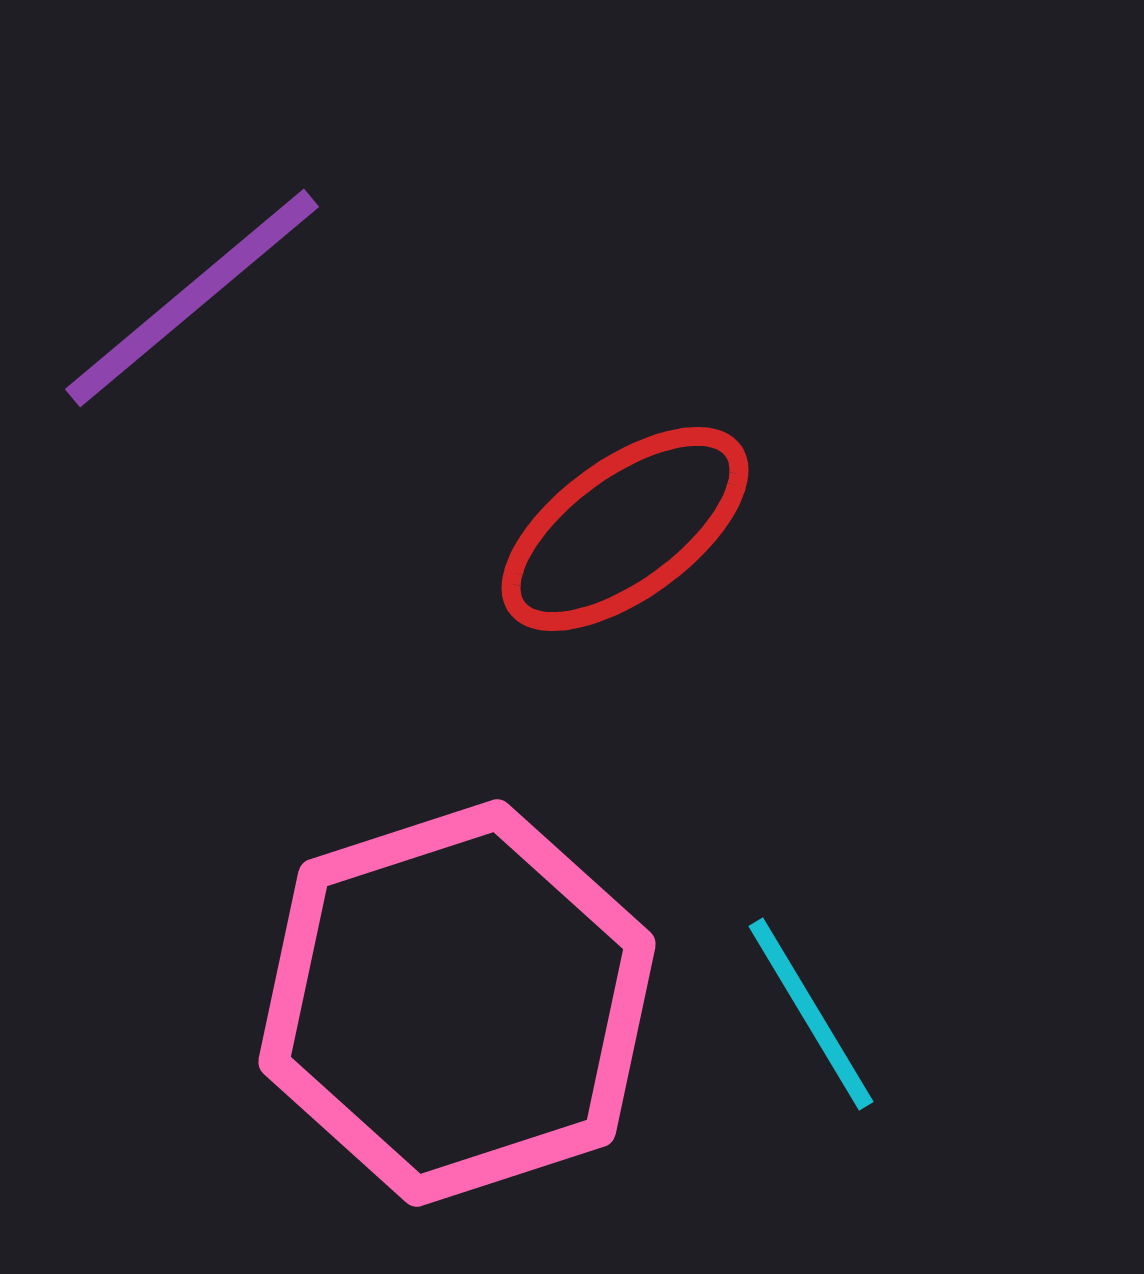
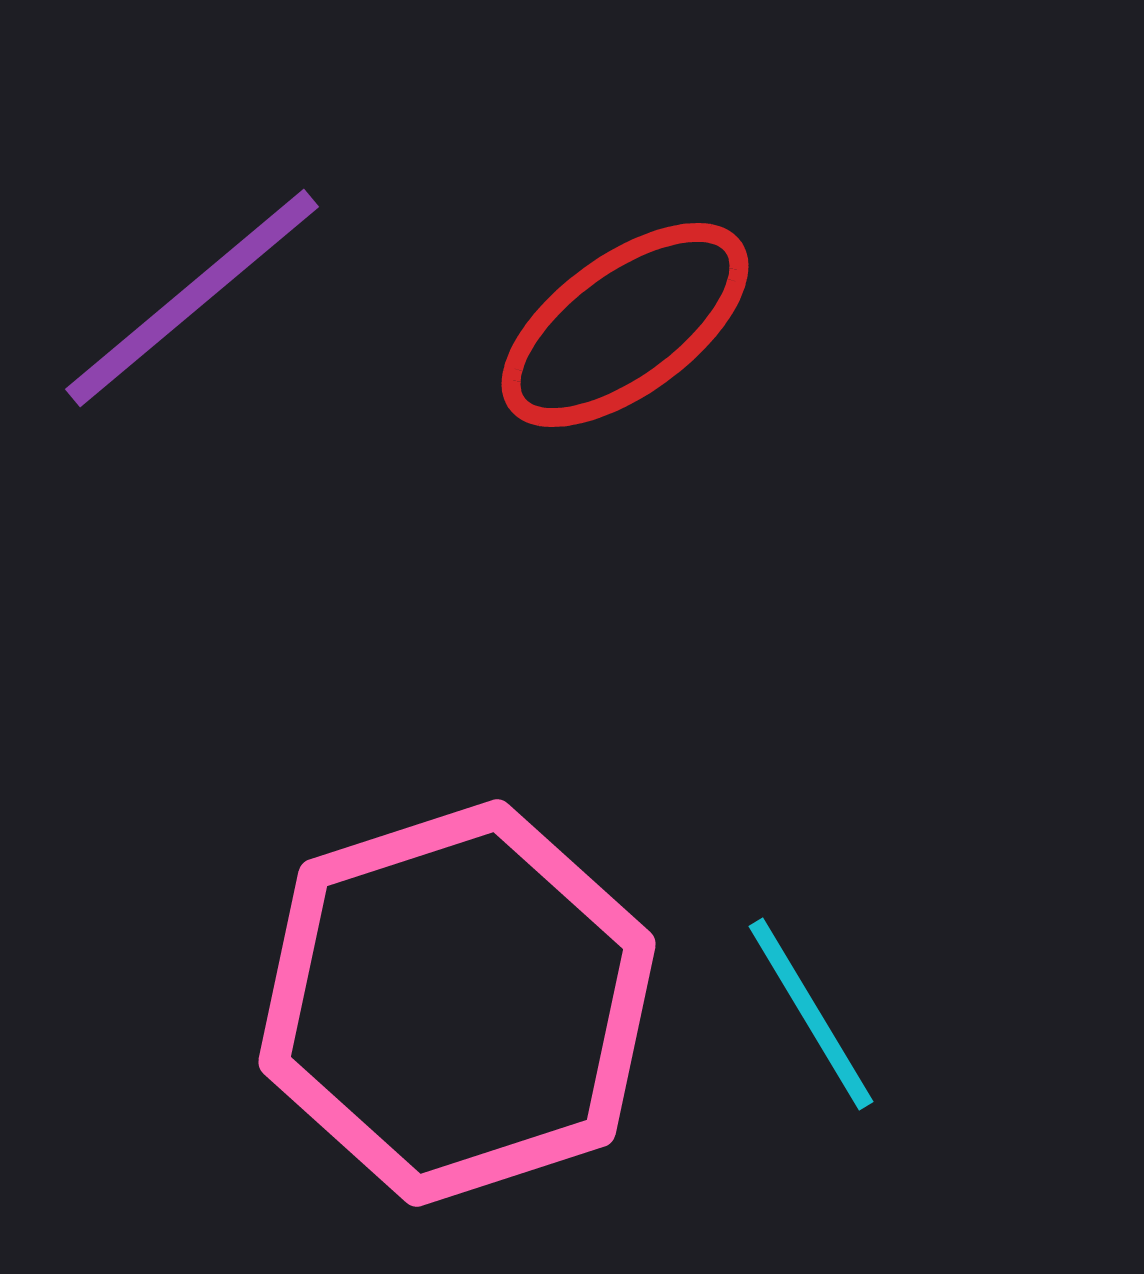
red ellipse: moved 204 px up
